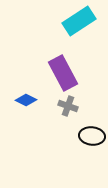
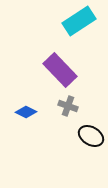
purple rectangle: moved 3 px left, 3 px up; rotated 16 degrees counterclockwise
blue diamond: moved 12 px down
black ellipse: moved 1 px left; rotated 25 degrees clockwise
